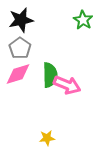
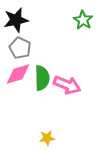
black star: moved 5 px left
gray pentagon: rotated 10 degrees counterclockwise
green semicircle: moved 8 px left, 3 px down
